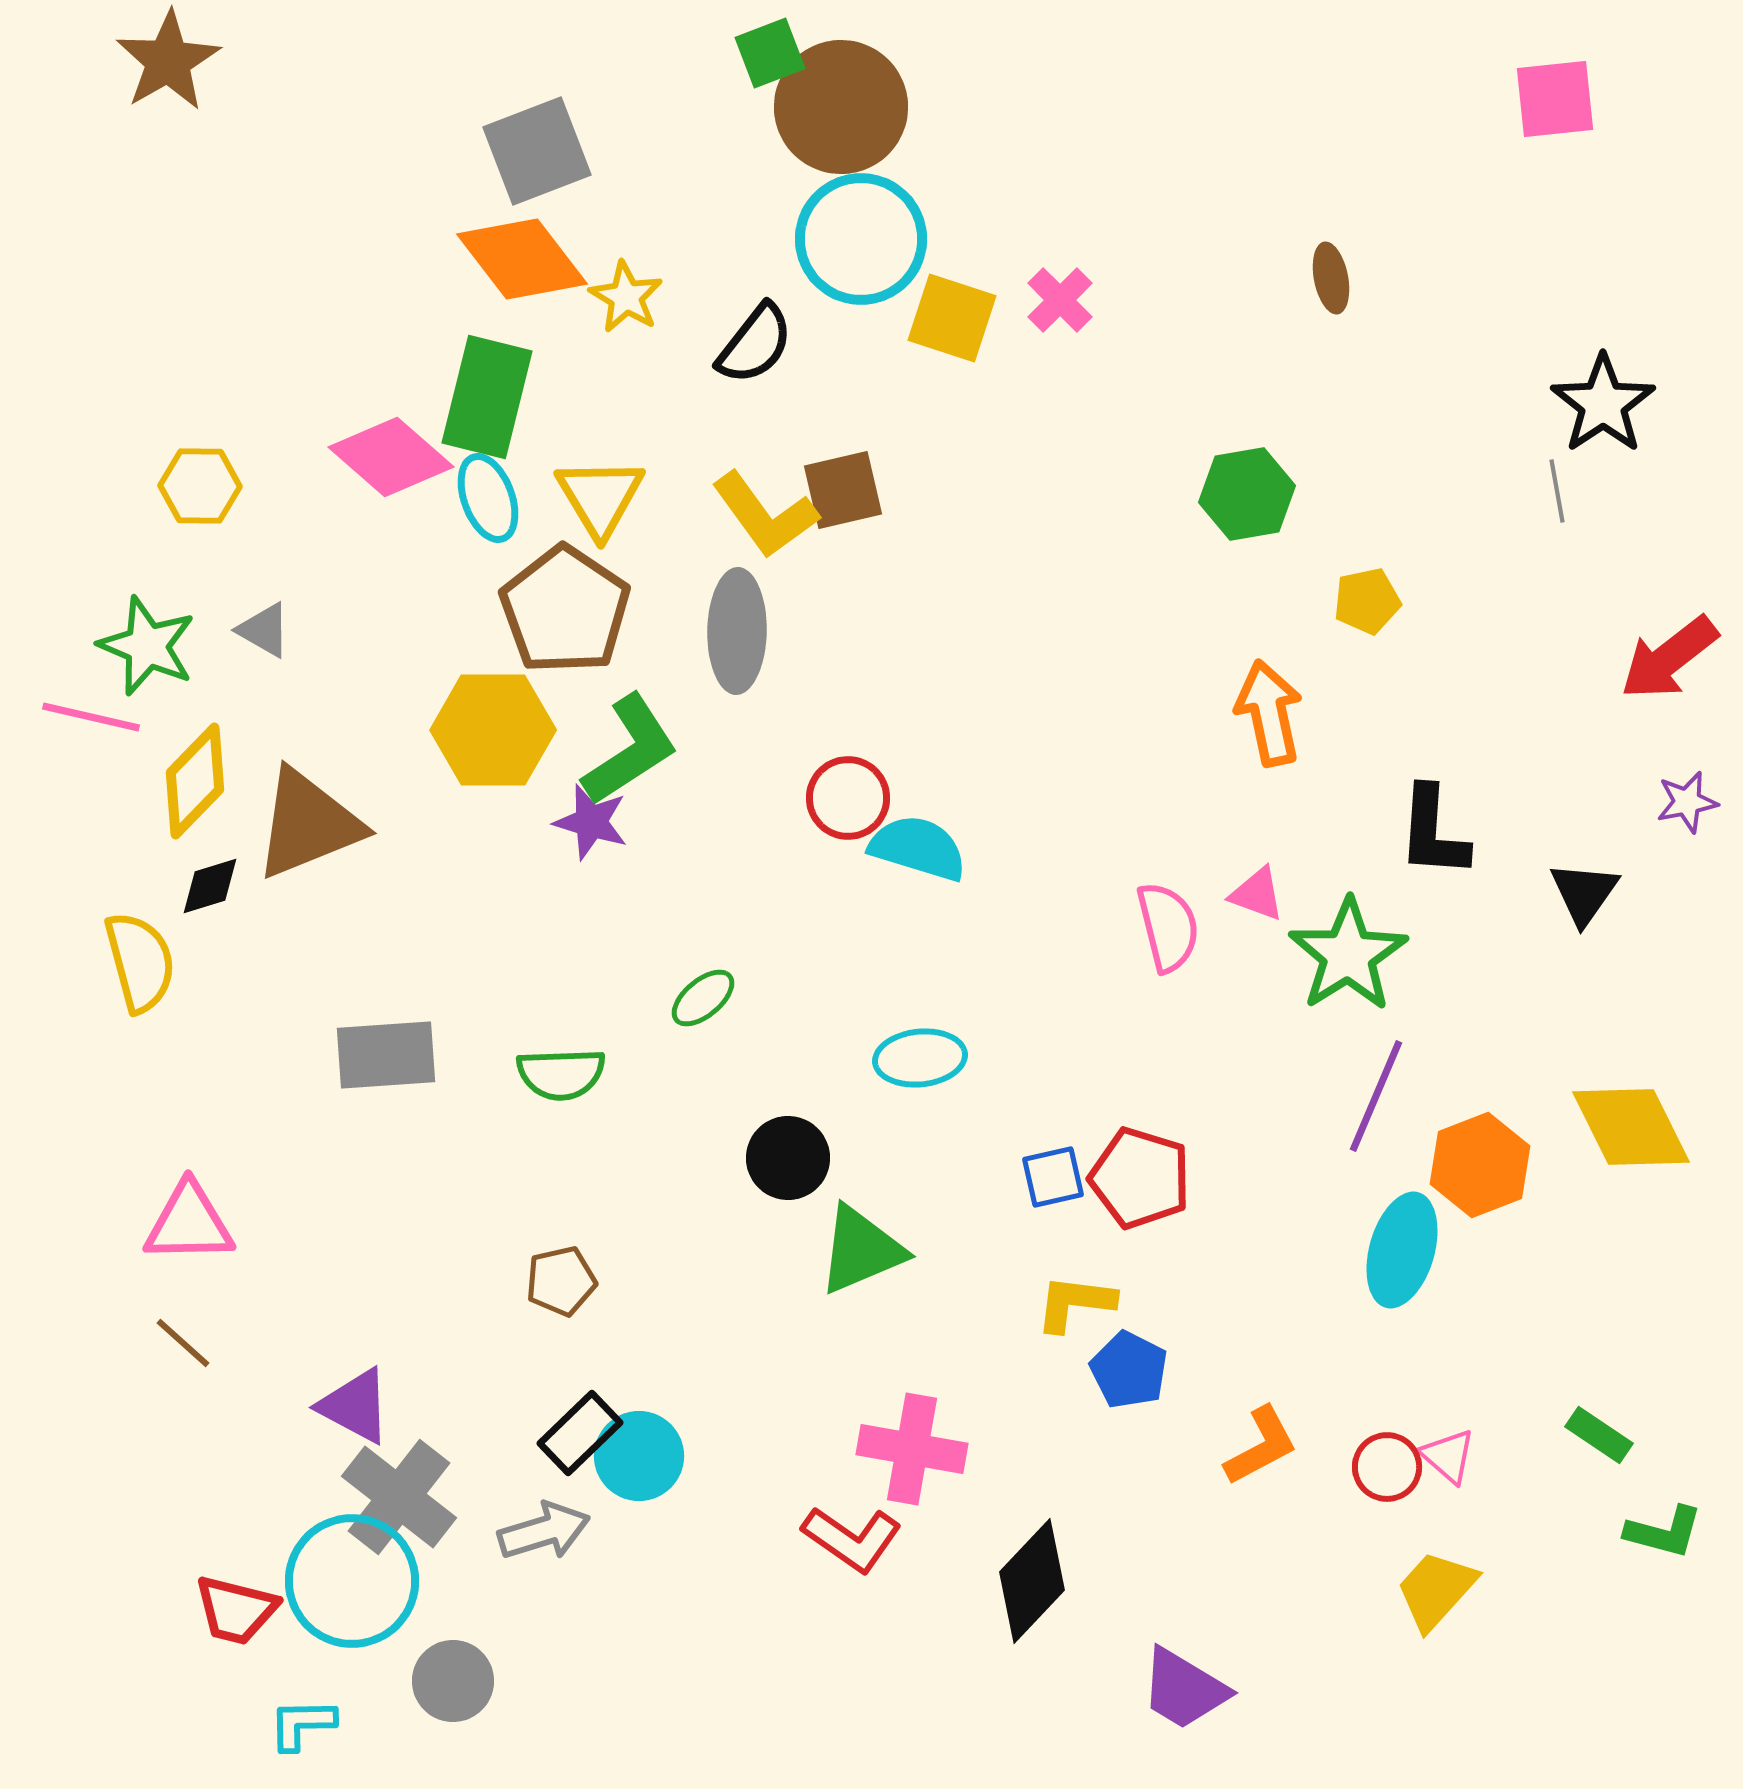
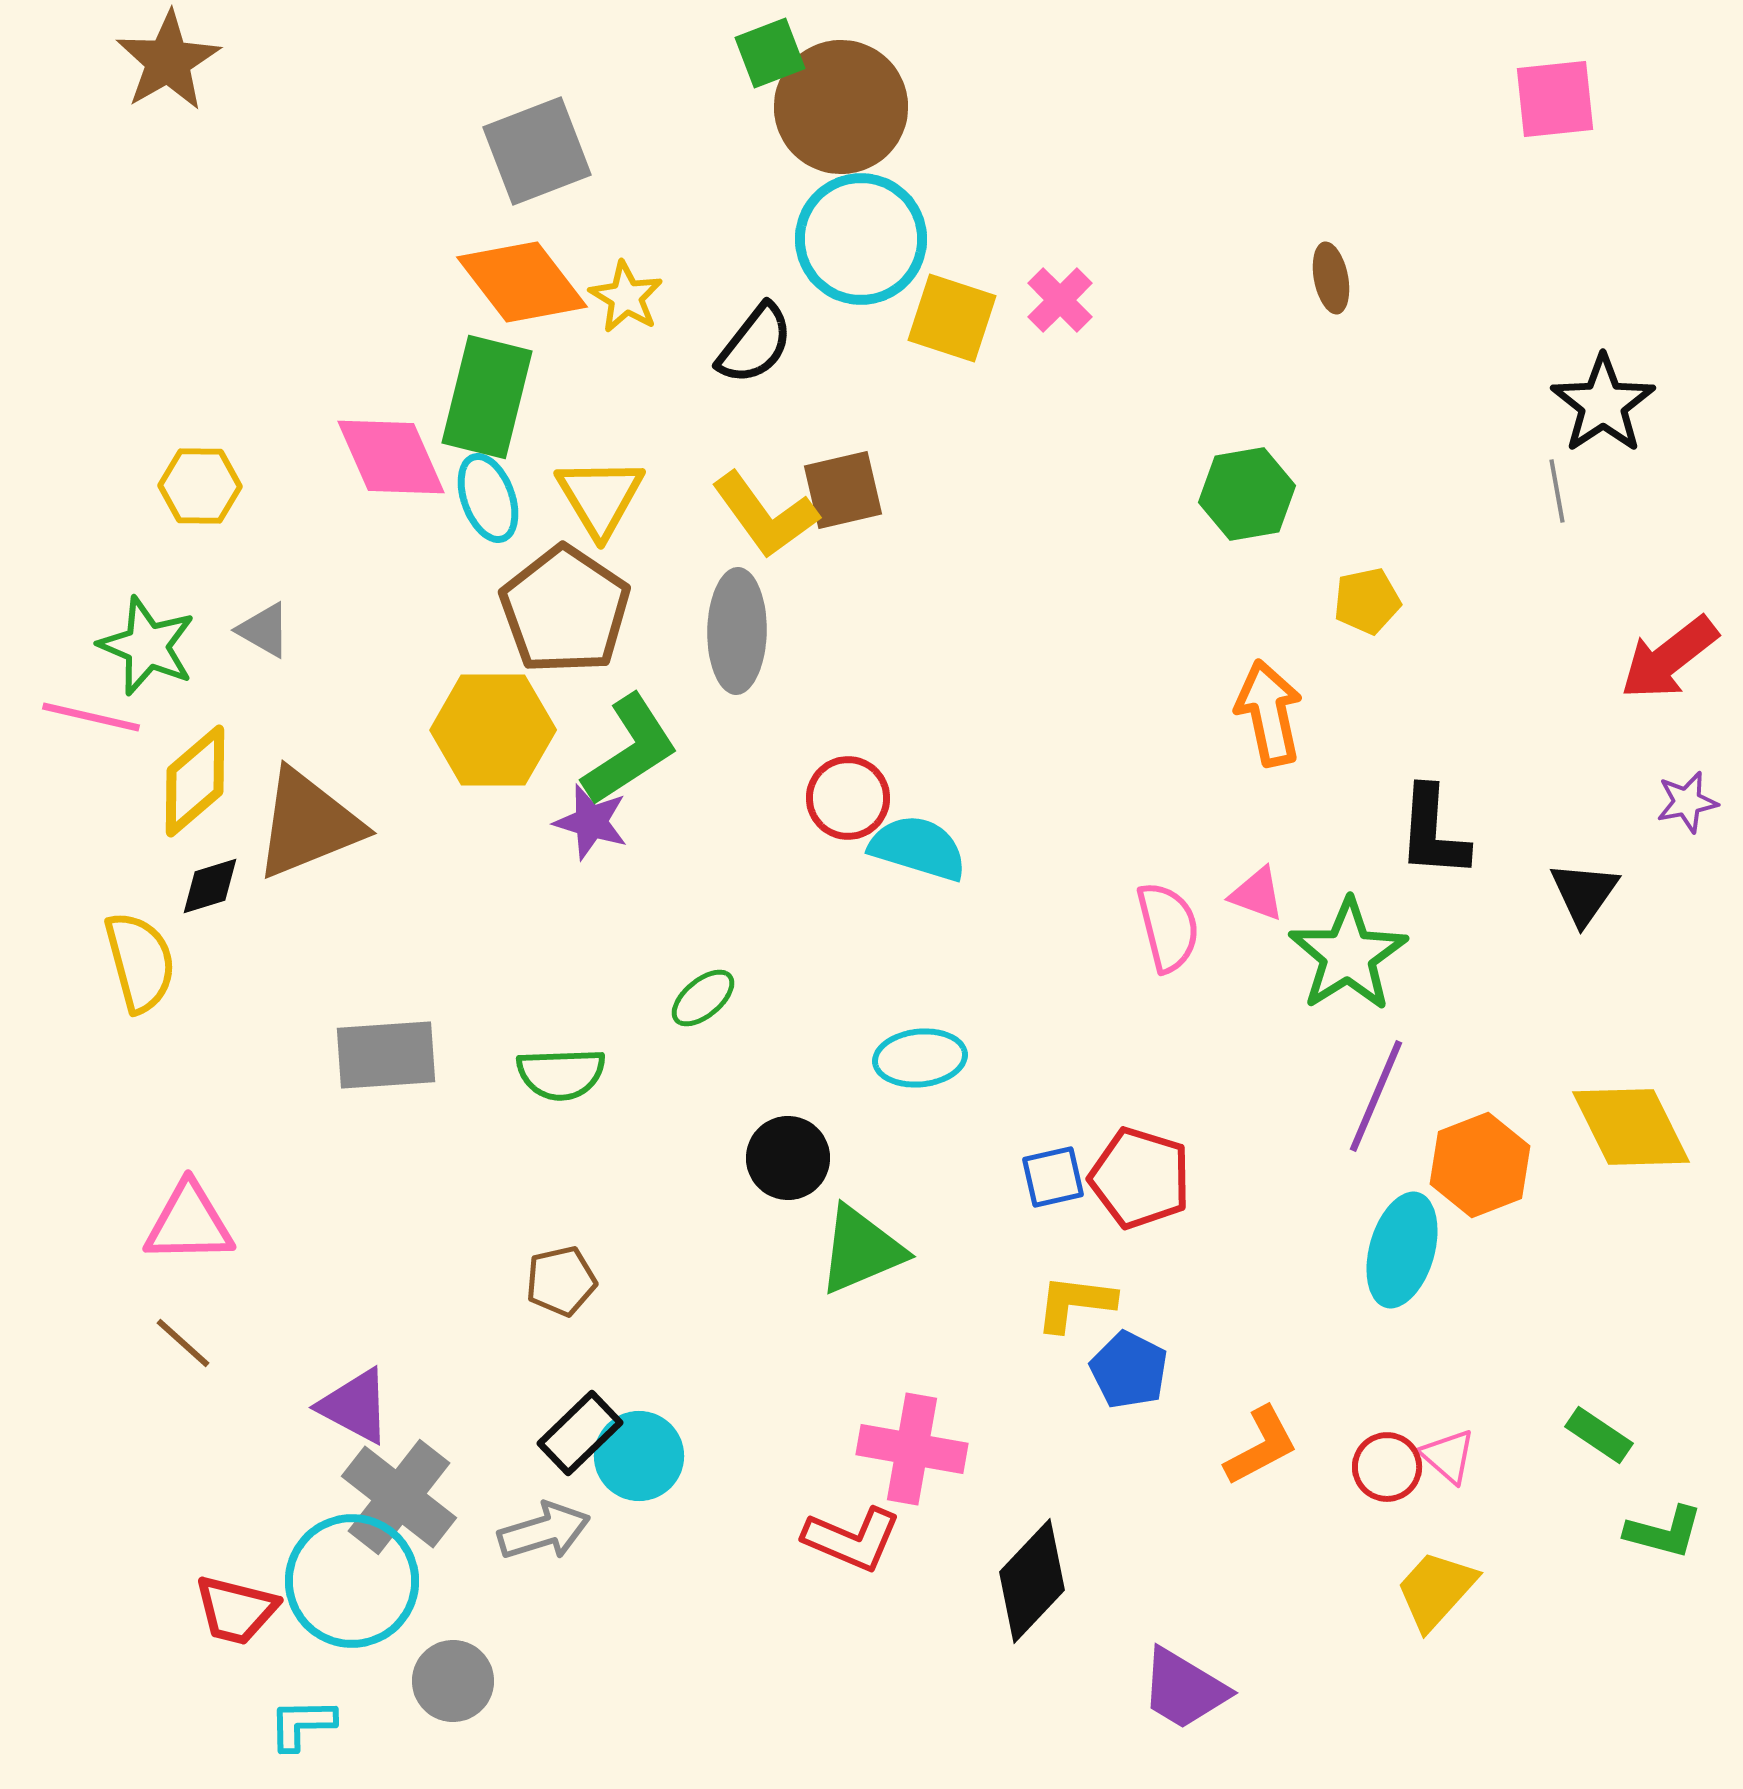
orange diamond at (522, 259): moved 23 px down
pink diamond at (391, 457): rotated 25 degrees clockwise
yellow diamond at (195, 781): rotated 5 degrees clockwise
red L-shape at (852, 1539): rotated 12 degrees counterclockwise
